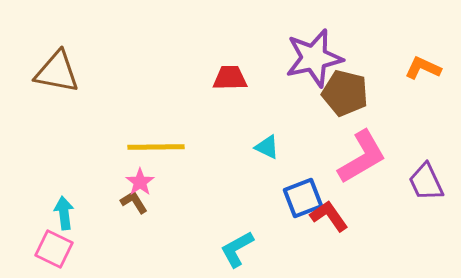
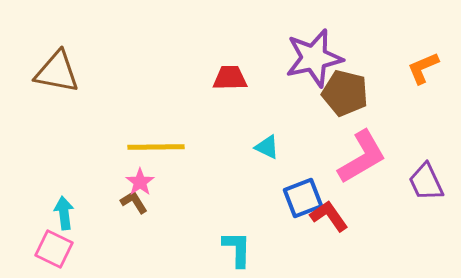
orange L-shape: rotated 48 degrees counterclockwise
cyan L-shape: rotated 120 degrees clockwise
